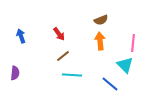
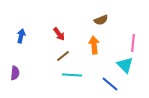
blue arrow: rotated 32 degrees clockwise
orange arrow: moved 6 px left, 4 px down
